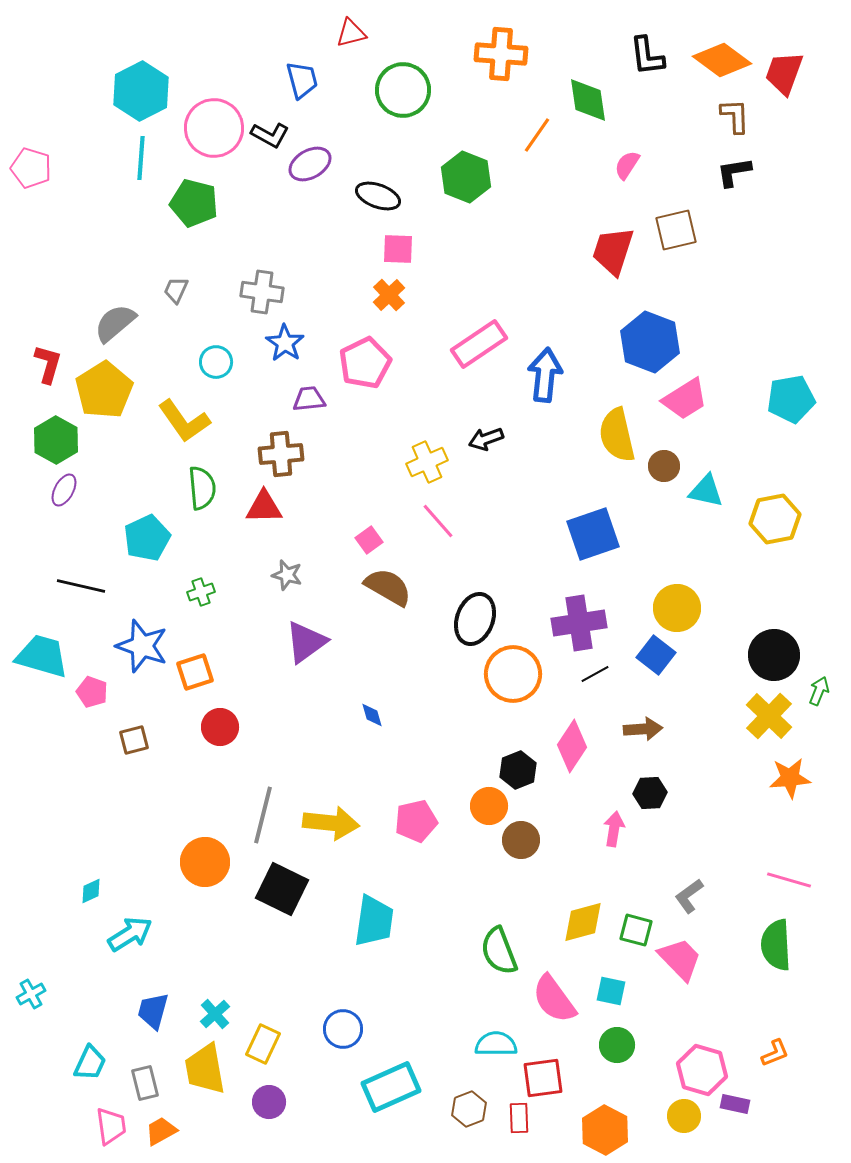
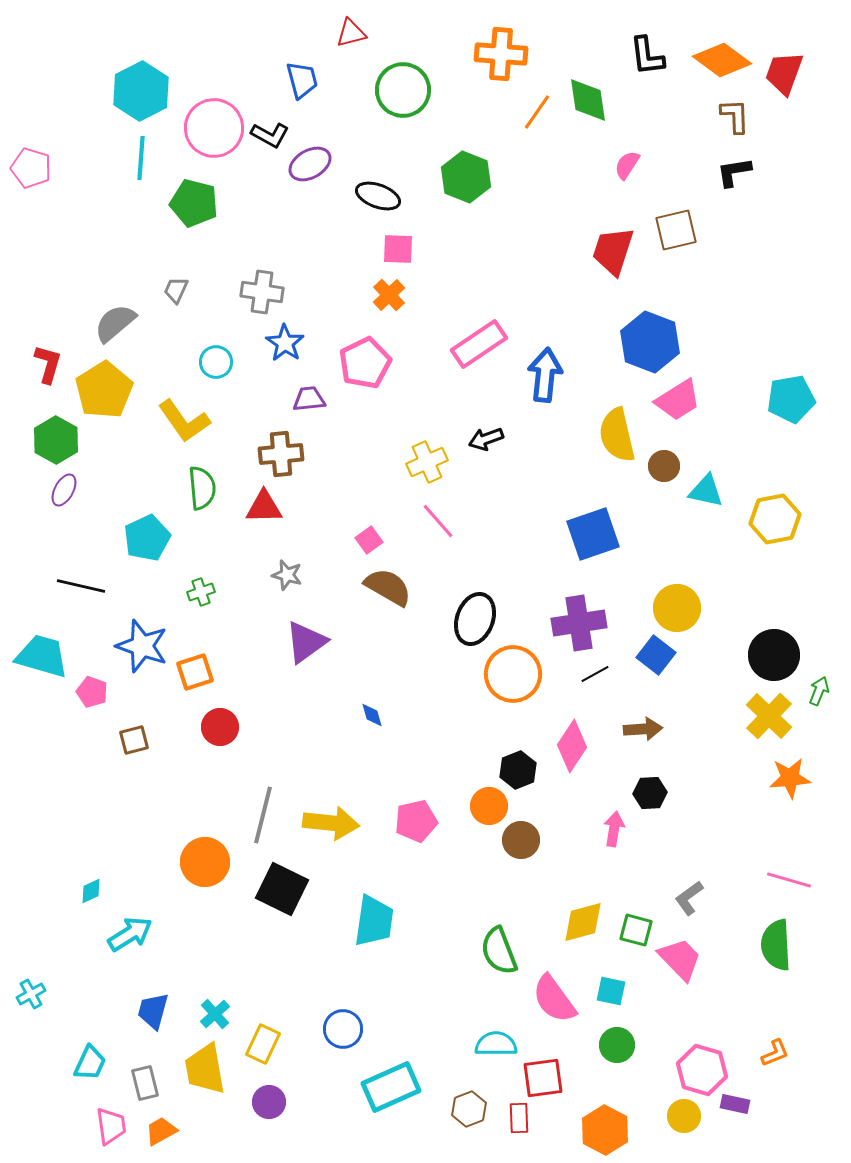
orange line at (537, 135): moved 23 px up
pink trapezoid at (685, 399): moved 7 px left, 1 px down
gray L-shape at (689, 896): moved 2 px down
